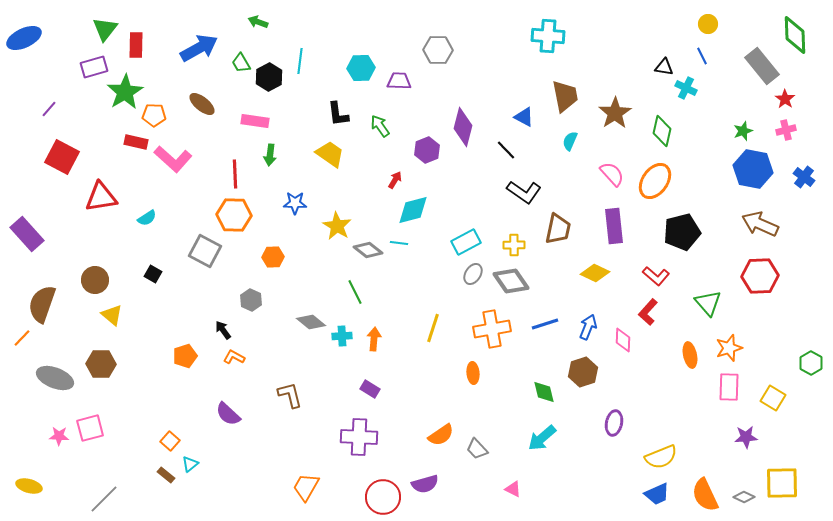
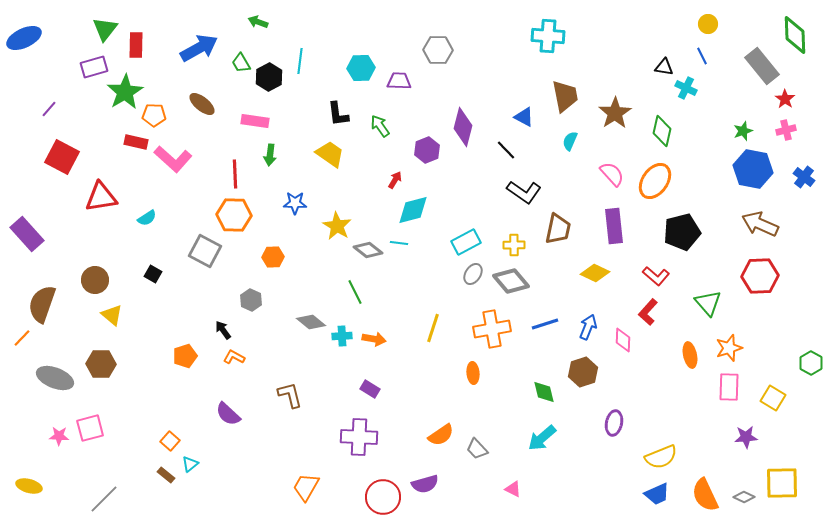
gray diamond at (511, 281): rotated 6 degrees counterclockwise
orange arrow at (374, 339): rotated 95 degrees clockwise
